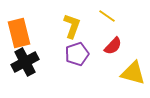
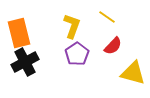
yellow line: moved 1 px down
purple pentagon: rotated 15 degrees counterclockwise
